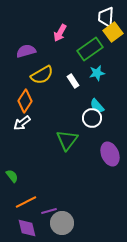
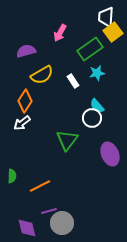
green semicircle: rotated 40 degrees clockwise
orange line: moved 14 px right, 16 px up
